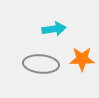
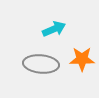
cyan arrow: rotated 15 degrees counterclockwise
